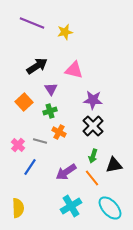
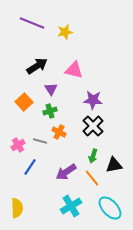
pink cross: rotated 16 degrees clockwise
yellow semicircle: moved 1 px left
